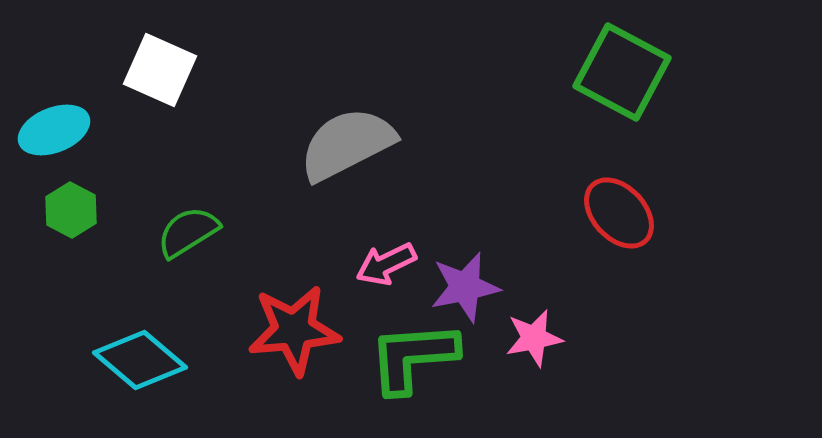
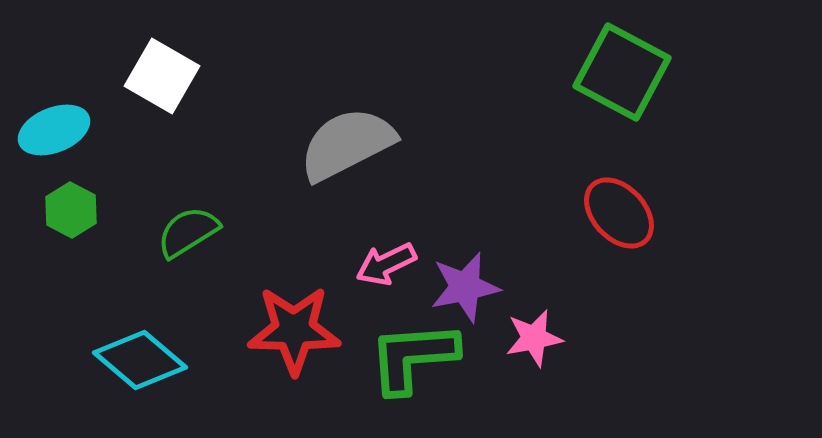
white square: moved 2 px right, 6 px down; rotated 6 degrees clockwise
red star: rotated 6 degrees clockwise
